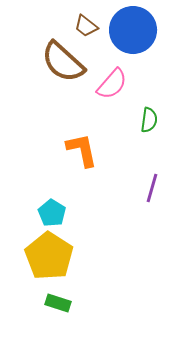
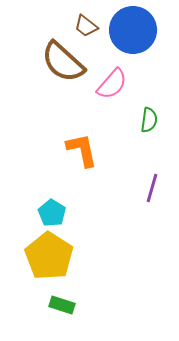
green rectangle: moved 4 px right, 2 px down
